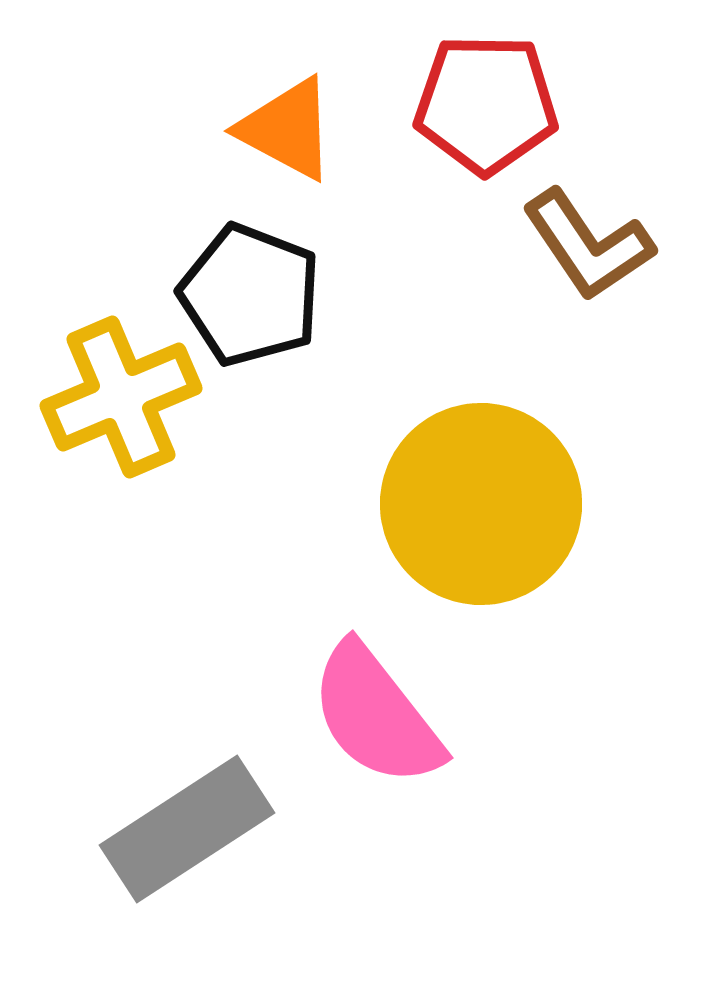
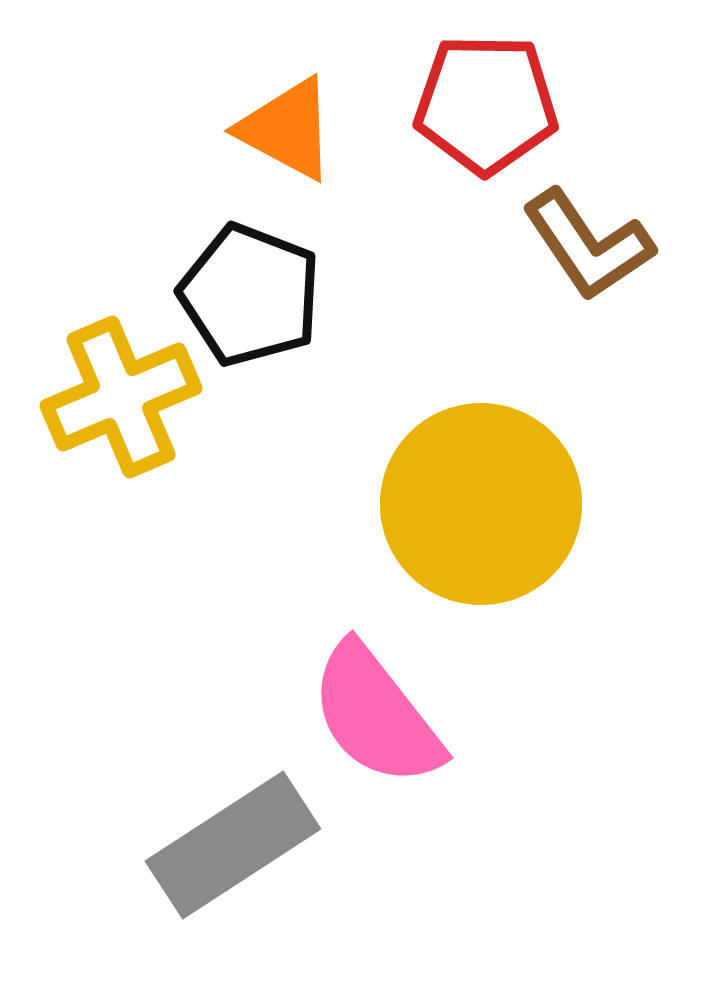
gray rectangle: moved 46 px right, 16 px down
